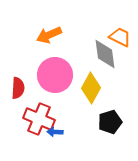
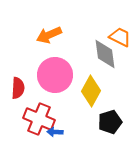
yellow diamond: moved 3 px down
